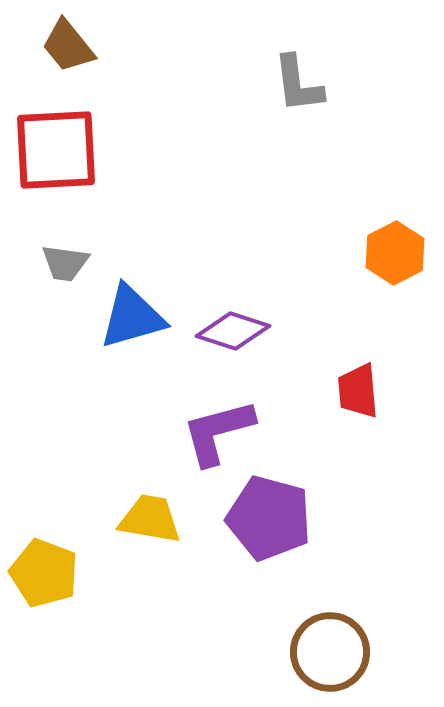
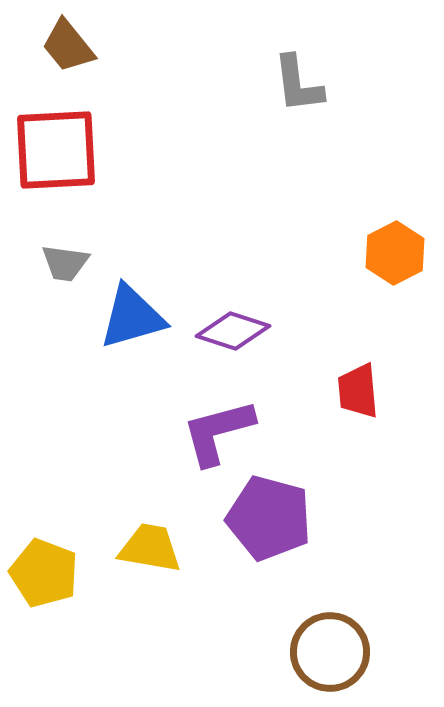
yellow trapezoid: moved 29 px down
